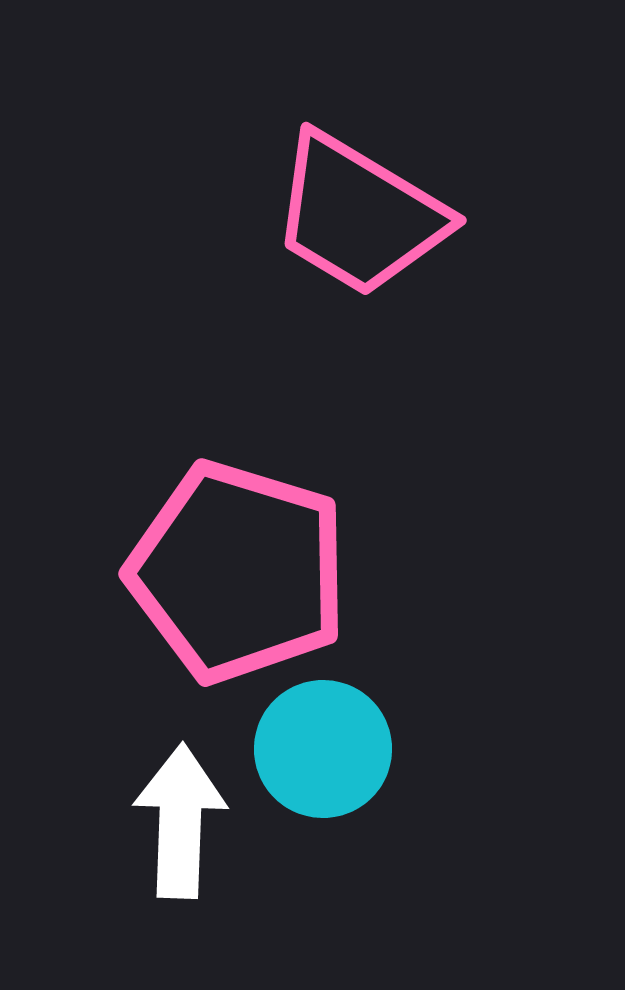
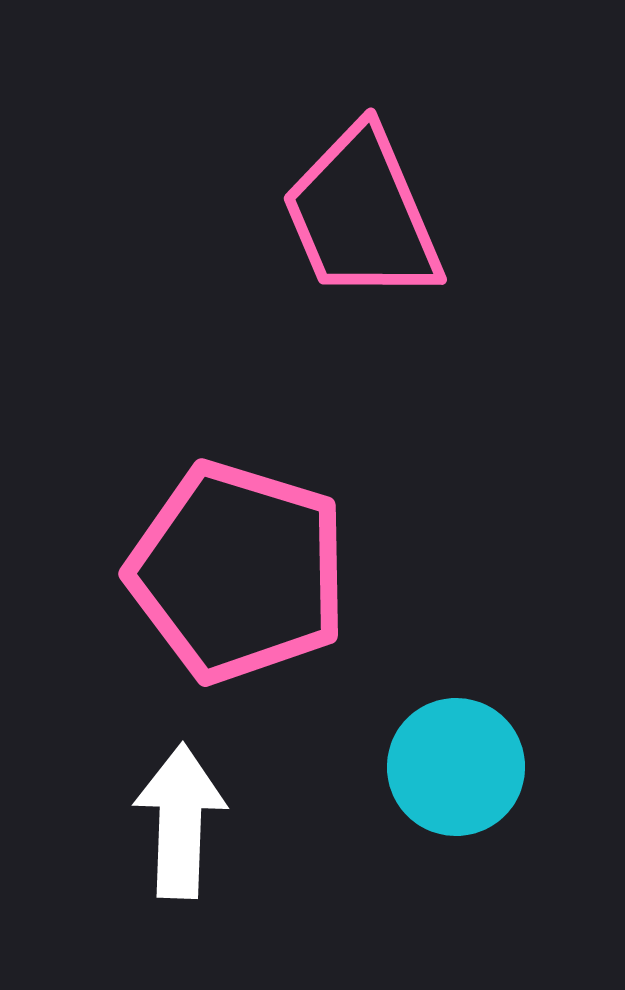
pink trapezoid: moved 3 px right; rotated 36 degrees clockwise
cyan circle: moved 133 px right, 18 px down
